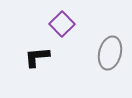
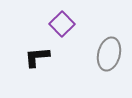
gray ellipse: moved 1 px left, 1 px down
